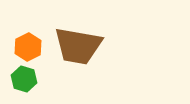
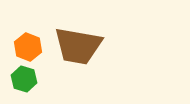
orange hexagon: rotated 12 degrees counterclockwise
